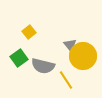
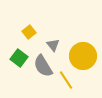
gray triangle: moved 17 px left
green square: rotated 18 degrees counterclockwise
gray semicircle: rotated 45 degrees clockwise
